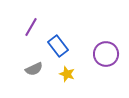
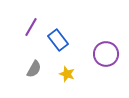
blue rectangle: moved 6 px up
gray semicircle: rotated 36 degrees counterclockwise
